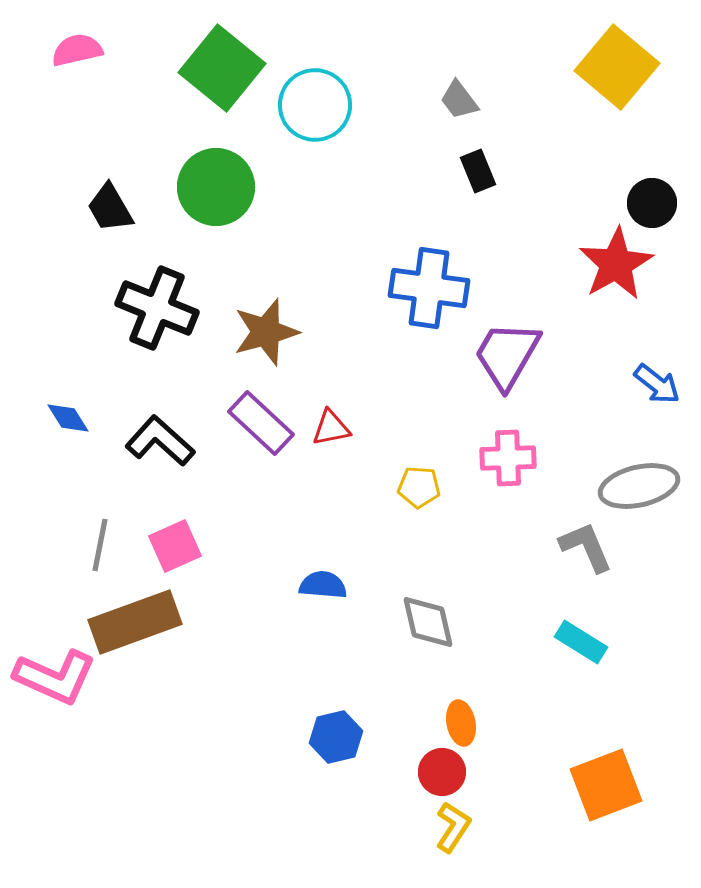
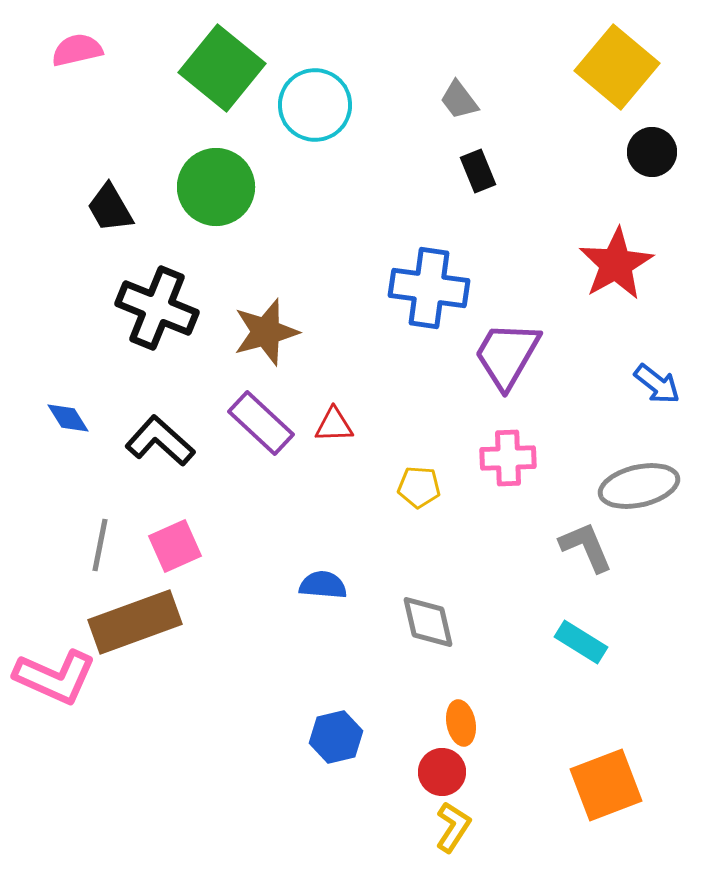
black circle: moved 51 px up
red triangle: moved 3 px right, 3 px up; rotated 9 degrees clockwise
